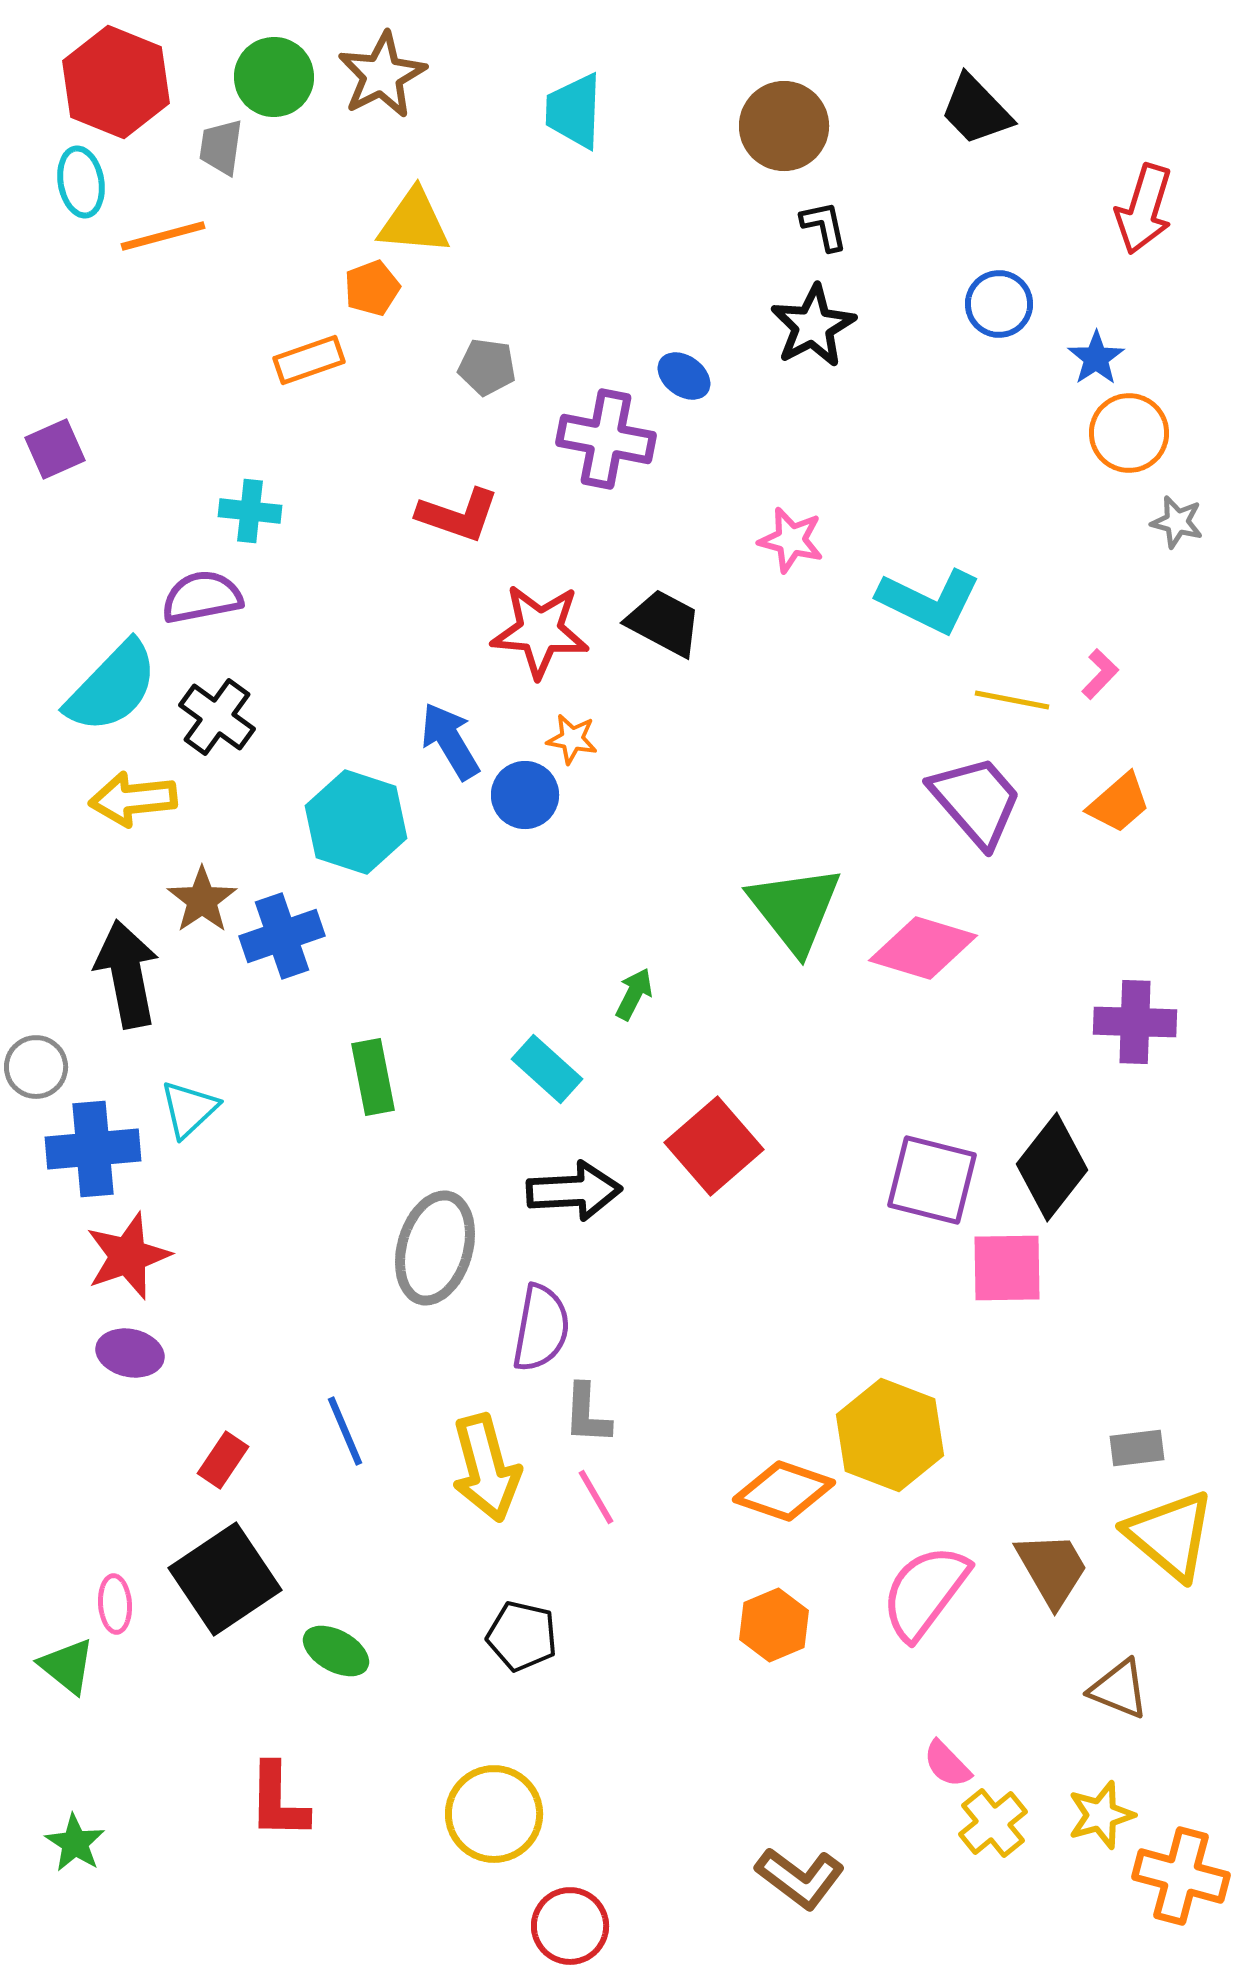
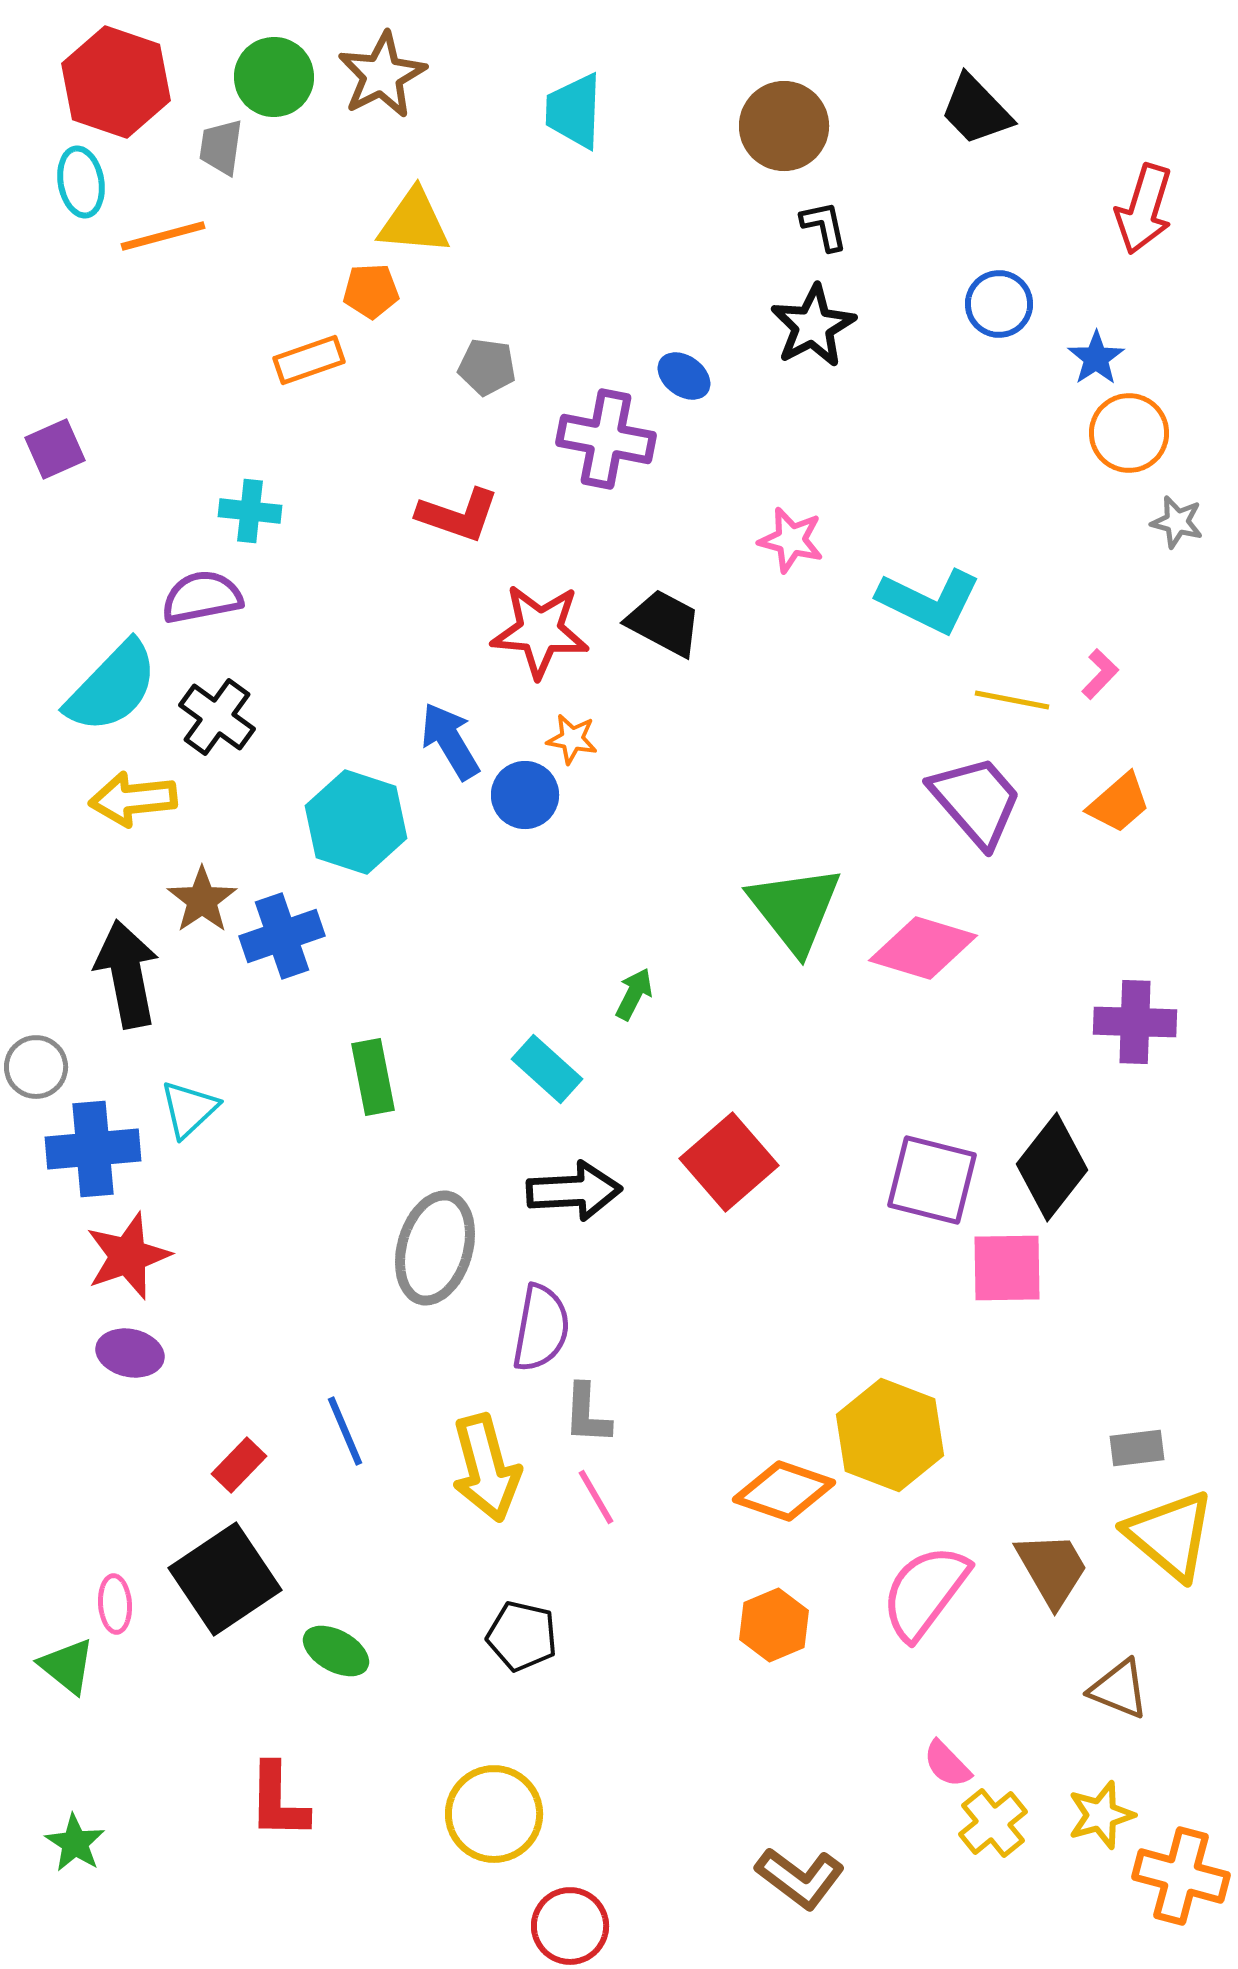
red hexagon at (116, 82): rotated 3 degrees counterclockwise
orange pentagon at (372, 288): moved 1 px left, 3 px down; rotated 18 degrees clockwise
red square at (714, 1146): moved 15 px right, 16 px down
red rectangle at (223, 1460): moved 16 px right, 5 px down; rotated 10 degrees clockwise
